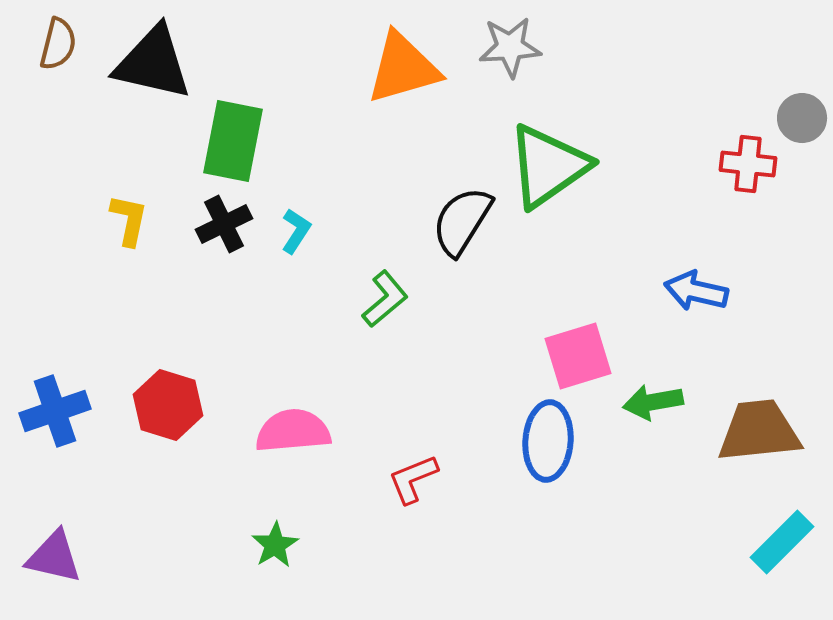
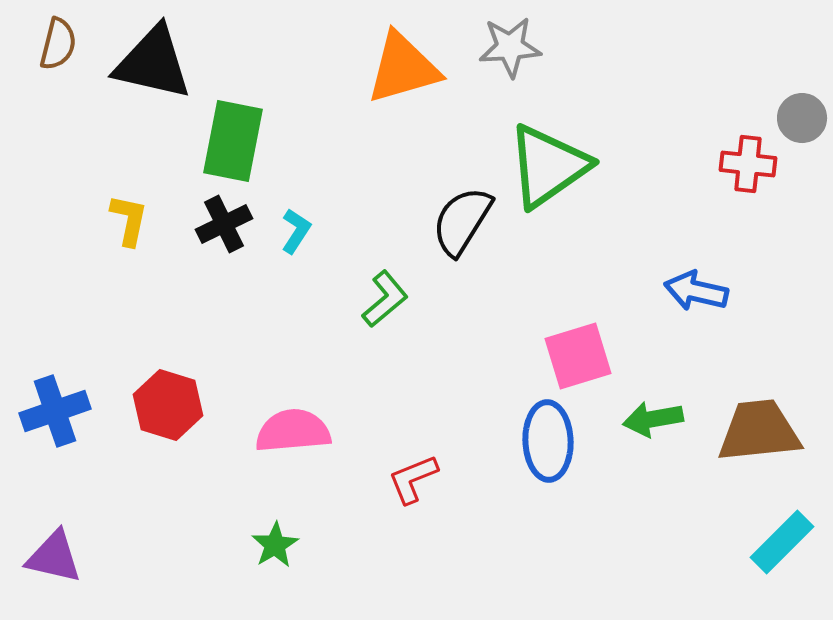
green arrow: moved 17 px down
blue ellipse: rotated 6 degrees counterclockwise
